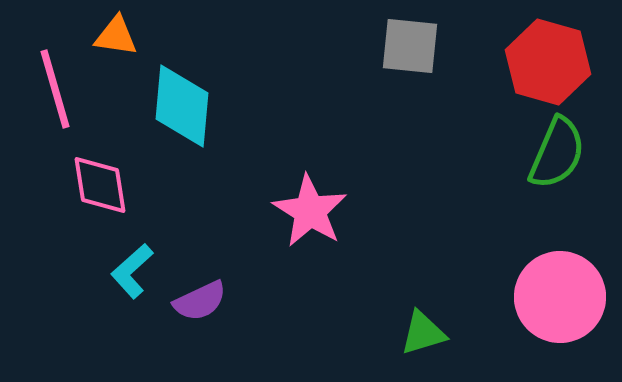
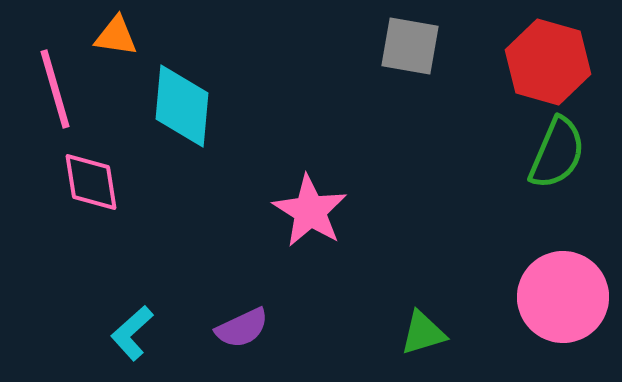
gray square: rotated 4 degrees clockwise
pink diamond: moved 9 px left, 3 px up
cyan L-shape: moved 62 px down
pink circle: moved 3 px right
purple semicircle: moved 42 px right, 27 px down
